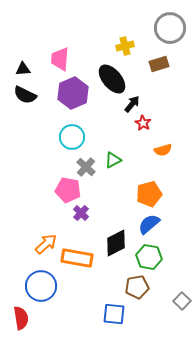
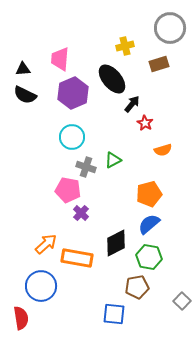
red star: moved 2 px right
gray cross: rotated 24 degrees counterclockwise
